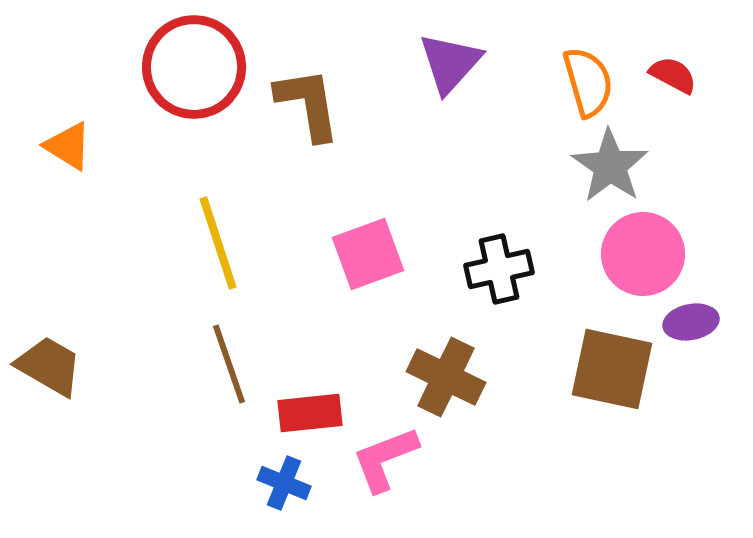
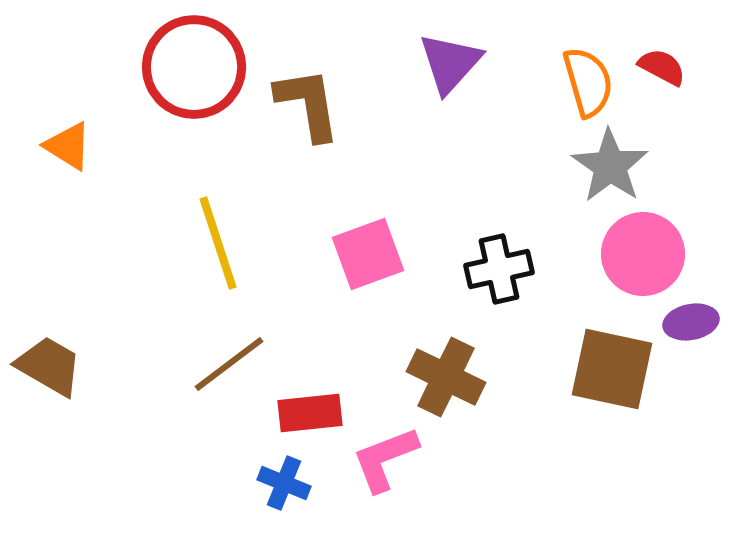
red semicircle: moved 11 px left, 8 px up
brown line: rotated 72 degrees clockwise
